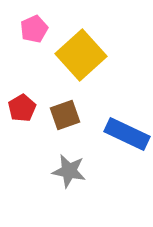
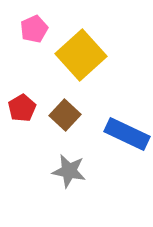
brown square: rotated 28 degrees counterclockwise
